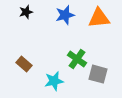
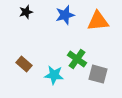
orange triangle: moved 1 px left, 3 px down
cyan star: moved 6 px up; rotated 18 degrees clockwise
